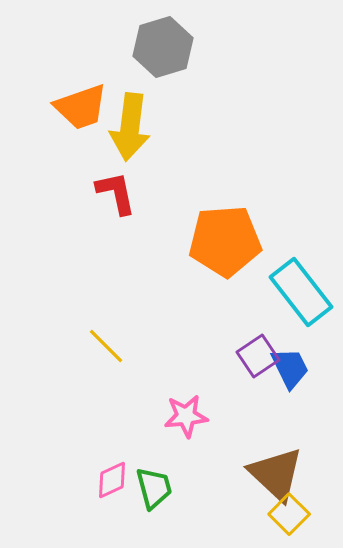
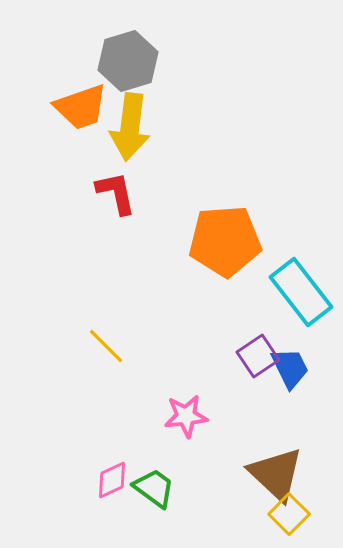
gray hexagon: moved 35 px left, 14 px down
green trapezoid: rotated 39 degrees counterclockwise
